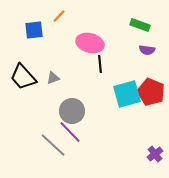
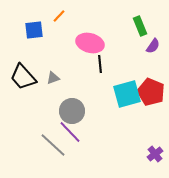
green rectangle: moved 1 px down; rotated 48 degrees clockwise
purple semicircle: moved 6 px right, 4 px up; rotated 63 degrees counterclockwise
